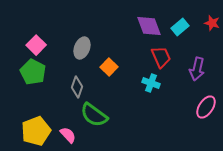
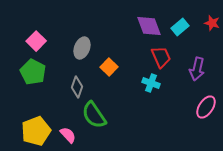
pink square: moved 4 px up
green semicircle: rotated 20 degrees clockwise
